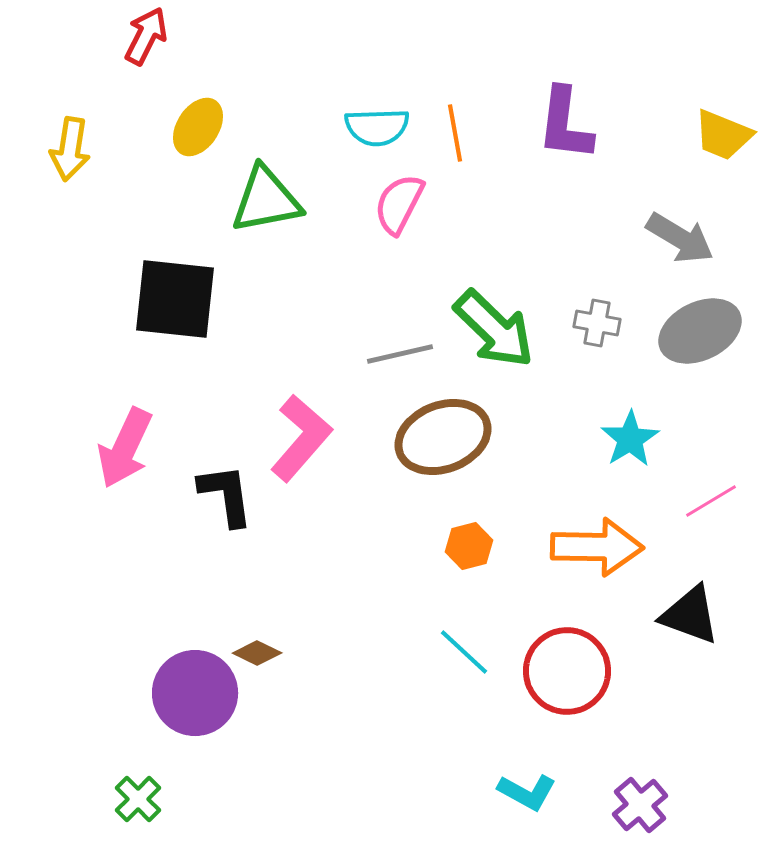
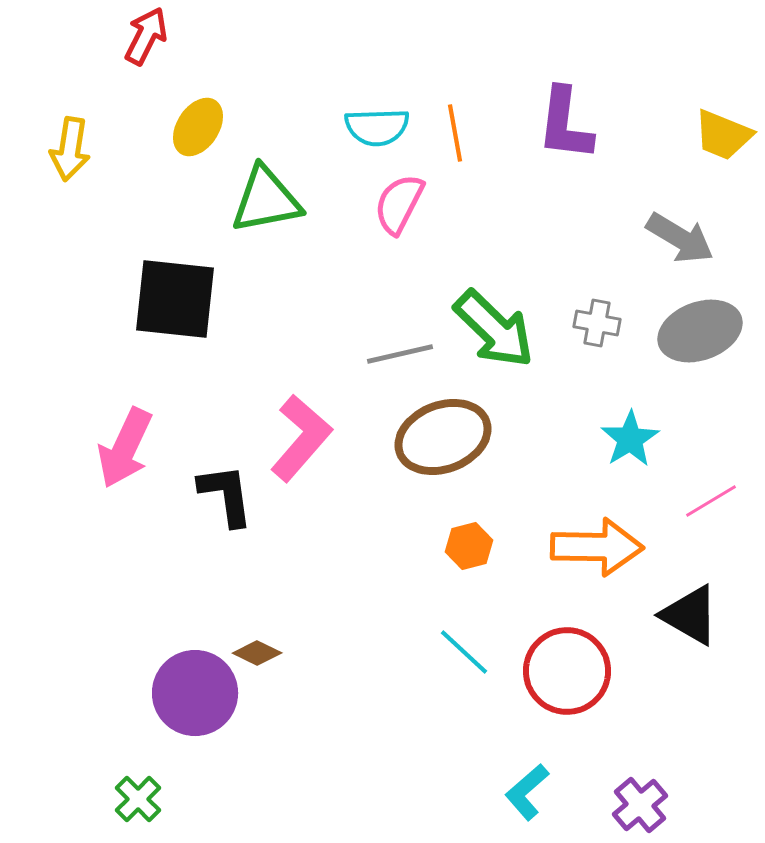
gray ellipse: rotated 6 degrees clockwise
black triangle: rotated 10 degrees clockwise
cyan L-shape: rotated 110 degrees clockwise
